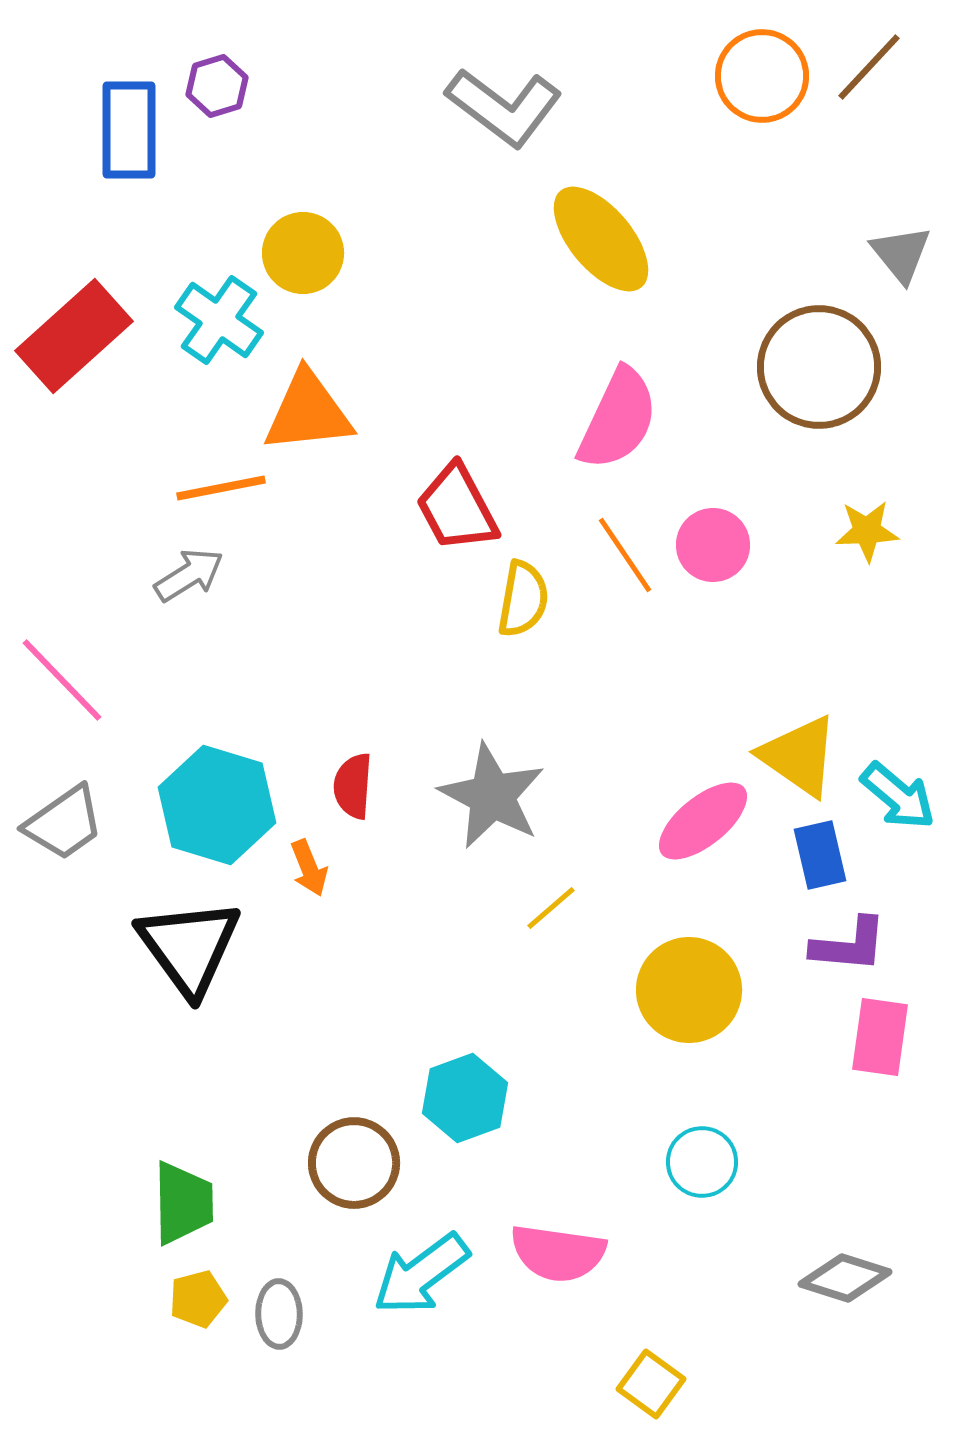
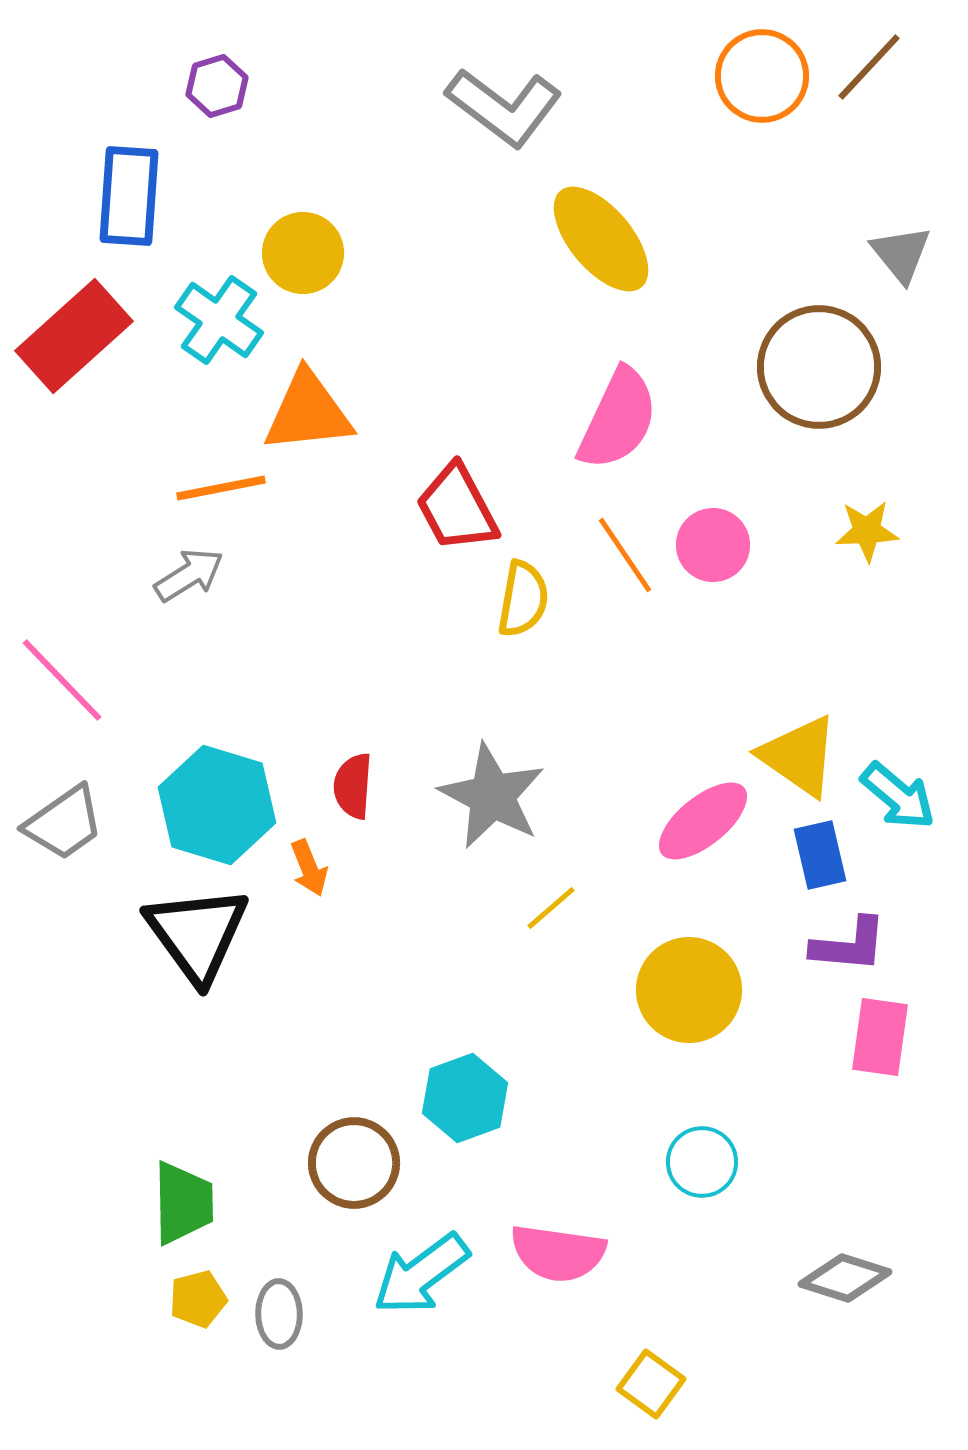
blue rectangle at (129, 130): moved 66 px down; rotated 4 degrees clockwise
black triangle at (189, 947): moved 8 px right, 13 px up
